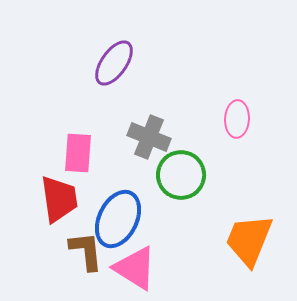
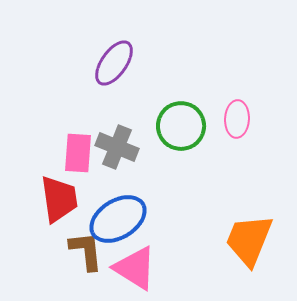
gray cross: moved 32 px left, 10 px down
green circle: moved 49 px up
blue ellipse: rotated 32 degrees clockwise
